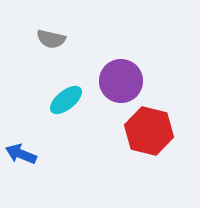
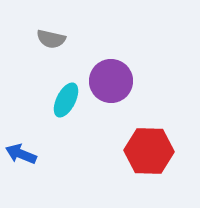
purple circle: moved 10 px left
cyan ellipse: rotated 24 degrees counterclockwise
red hexagon: moved 20 px down; rotated 12 degrees counterclockwise
